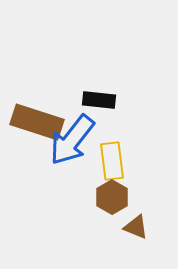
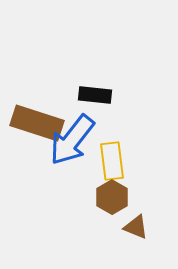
black rectangle: moved 4 px left, 5 px up
brown rectangle: moved 1 px down
